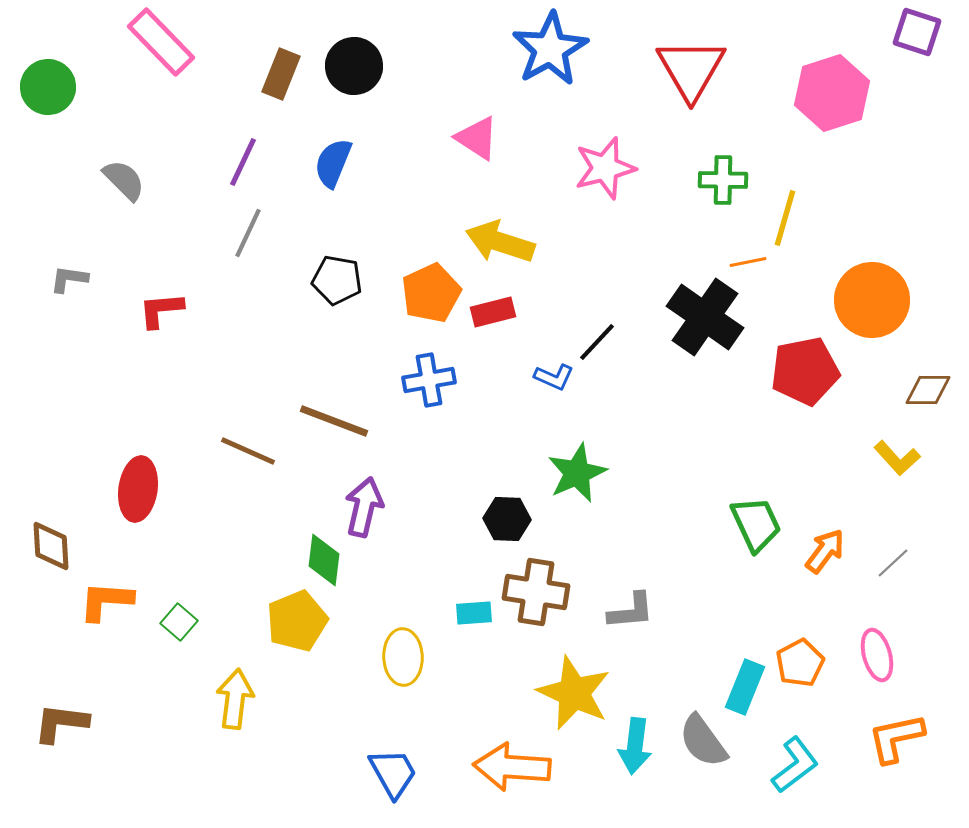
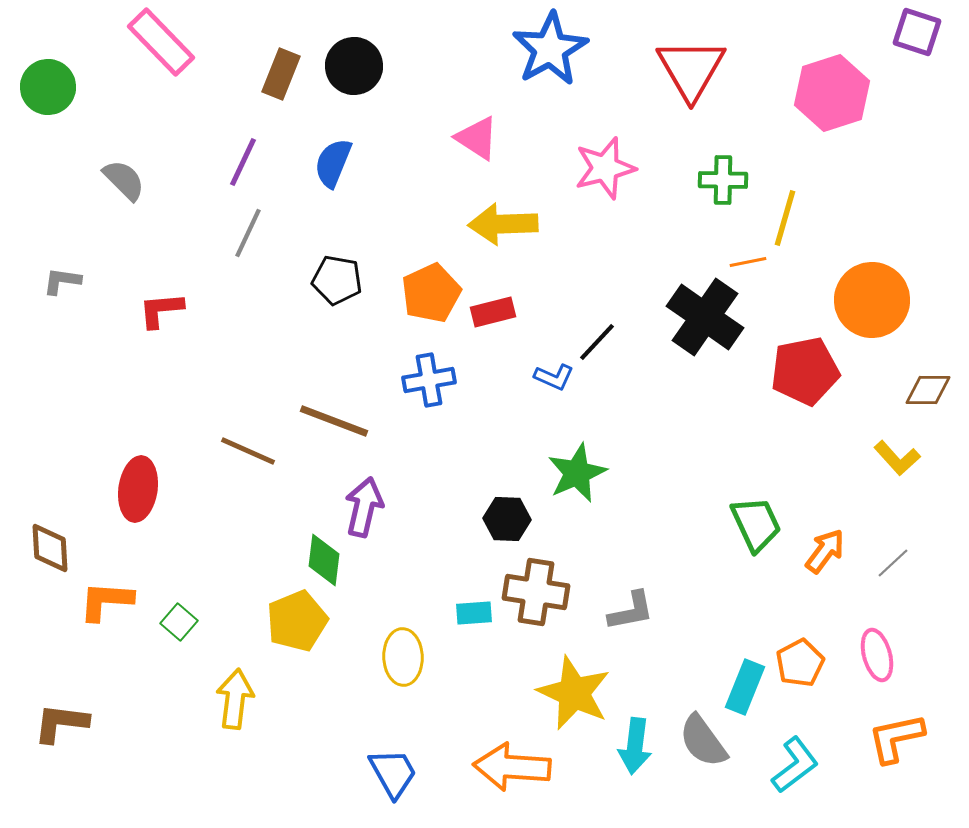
yellow arrow at (500, 242): moved 3 px right, 18 px up; rotated 20 degrees counterclockwise
gray L-shape at (69, 279): moved 7 px left, 2 px down
brown diamond at (51, 546): moved 1 px left, 2 px down
gray L-shape at (631, 611): rotated 6 degrees counterclockwise
